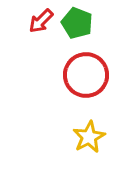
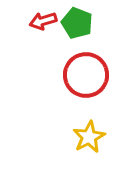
red arrow: moved 2 px right; rotated 28 degrees clockwise
